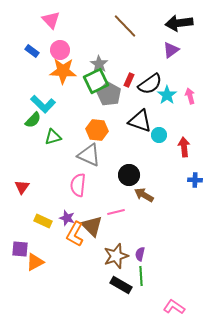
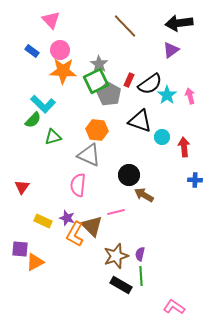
cyan circle: moved 3 px right, 2 px down
